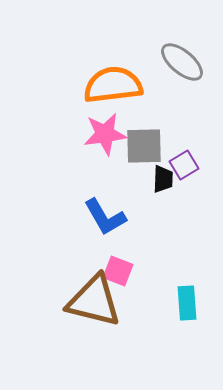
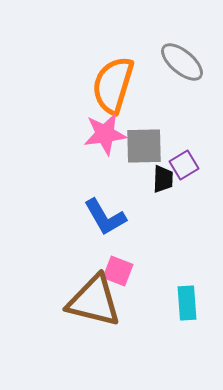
orange semicircle: rotated 66 degrees counterclockwise
